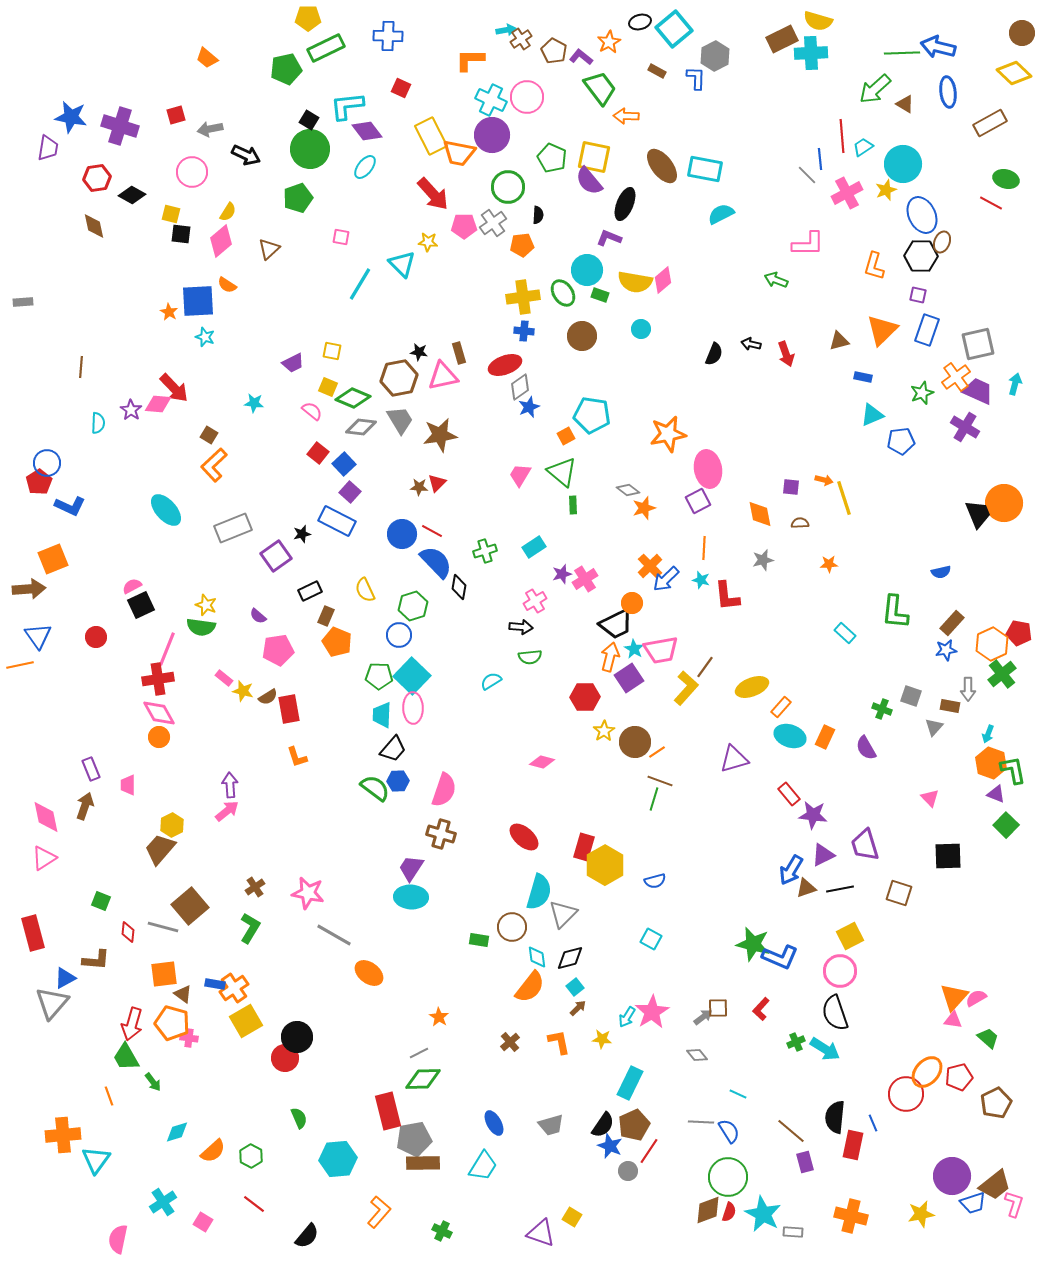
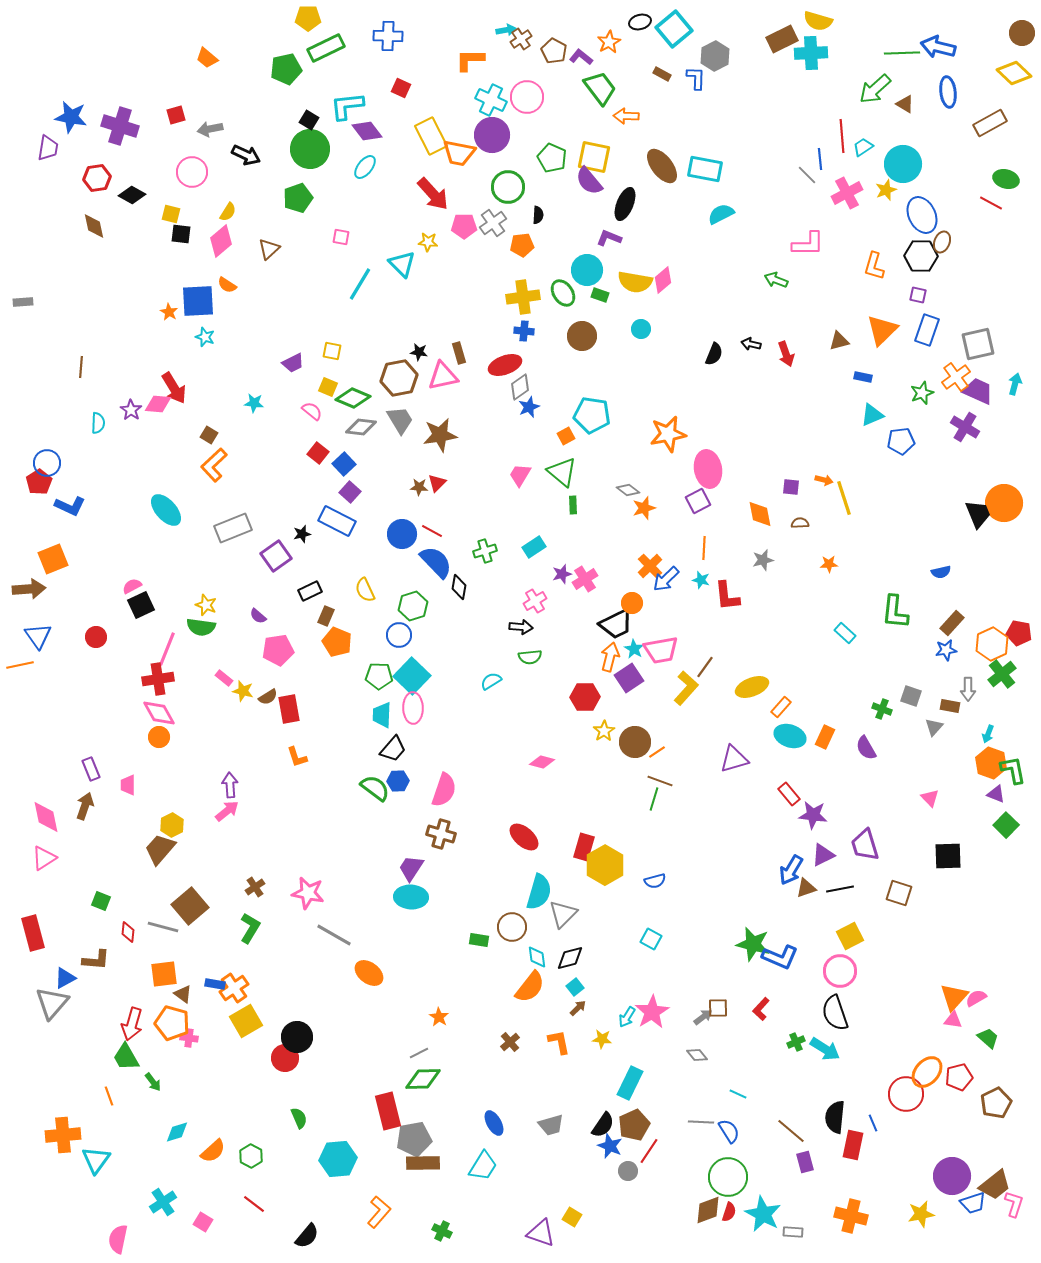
brown rectangle at (657, 71): moved 5 px right, 3 px down
red arrow at (174, 388): rotated 12 degrees clockwise
